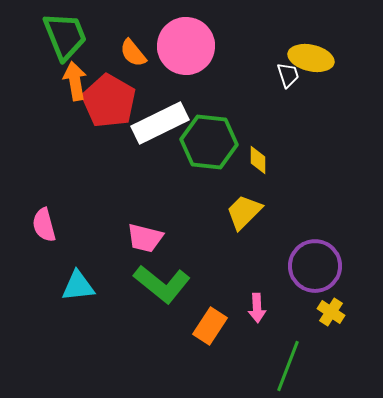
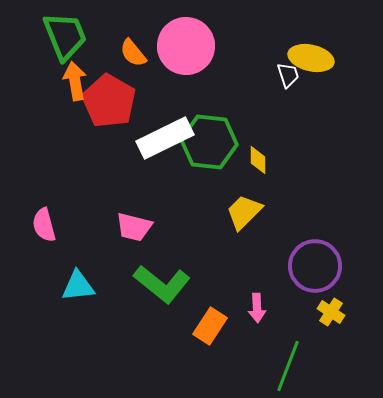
white rectangle: moved 5 px right, 15 px down
pink trapezoid: moved 11 px left, 11 px up
